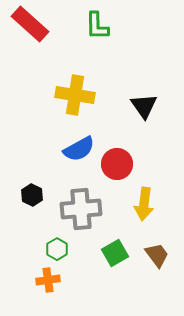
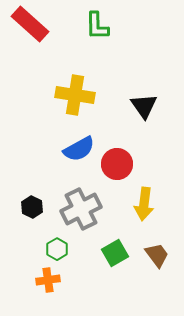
black hexagon: moved 12 px down
gray cross: rotated 21 degrees counterclockwise
